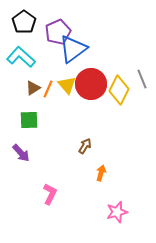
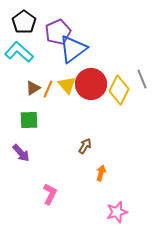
cyan L-shape: moved 2 px left, 5 px up
